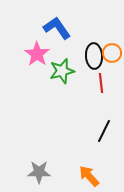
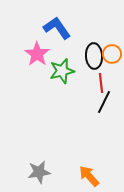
orange circle: moved 1 px down
black line: moved 29 px up
gray star: rotated 10 degrees counterclockwise
